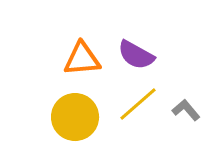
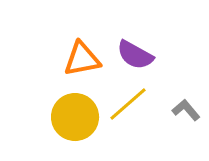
purple semicircle: moved 1 px left
orange triangle: rotated 6 degrees counterclockwise
yellow line: moved 10 px left
